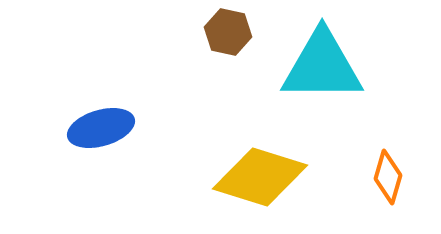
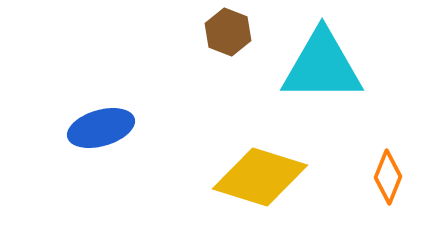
brown hexagon: rotated 9 degrees clockwise
orange diamond: rotated 6 degrees clockwise
